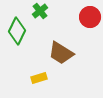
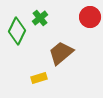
green cross: moved 7 px down
brown trapezoid: rotated 108 degrees clockwise
